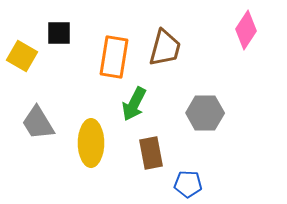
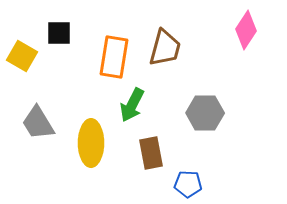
green arrow: moved 2 px left, 1 px down
